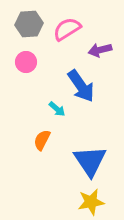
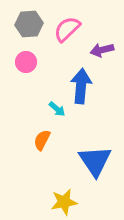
pink semicircle: rotated 12 degrees counterclockwise
purple arrow: moved 2 px right
blue arrow: rotated 140 degrees counterclockwise
blue triangle: moved 5 px right
yellow star: moved 27 px left
